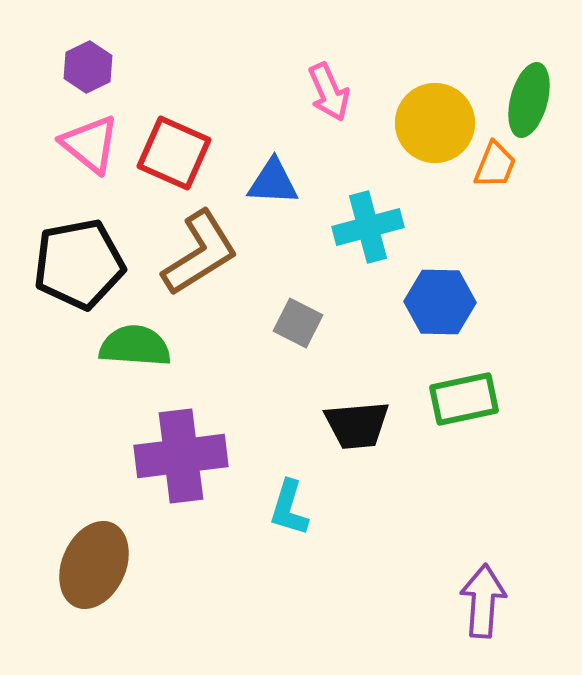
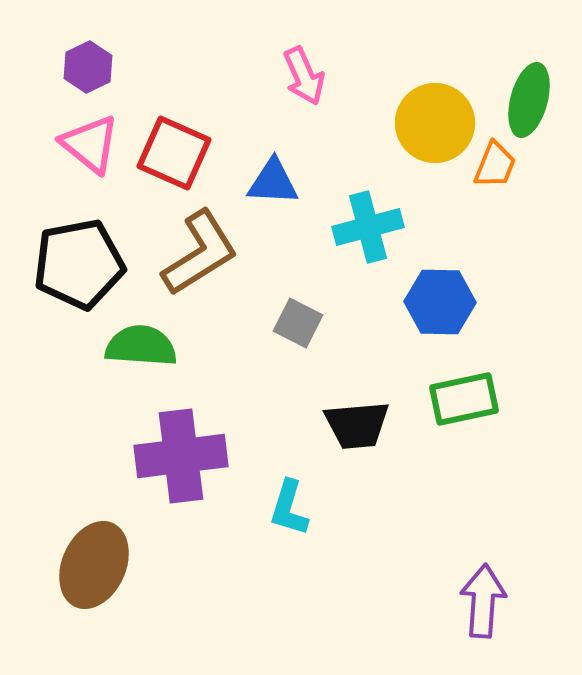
pink arrow: moved 25 px left, 16 px up
green semicircle: moved 6 px right
